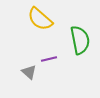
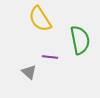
yellow semicircle: rotated 16 degrees clockwise
purple line: moved 1 px right, 2 px up; rotated 21 degrees clockwise
